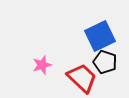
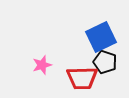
blue square: moved 1 px right, 1 px down
red trapezoid: rotated 136 degrees clockwise
